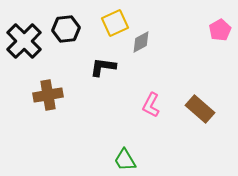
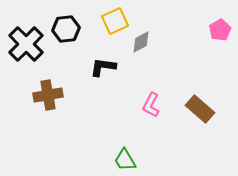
yellow square: moved 2 px up
black cross: moved 2 px right, 3 px down
